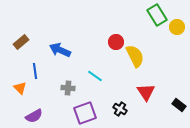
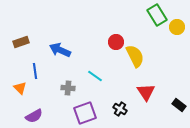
brown rectangle: rotated 21 degrees clockwise
